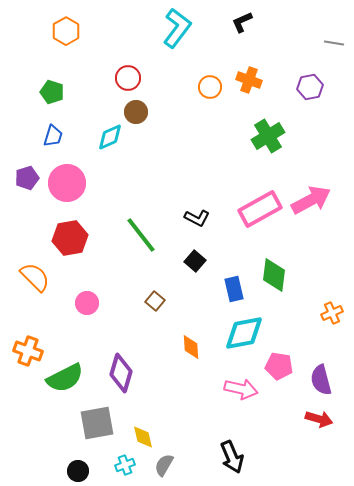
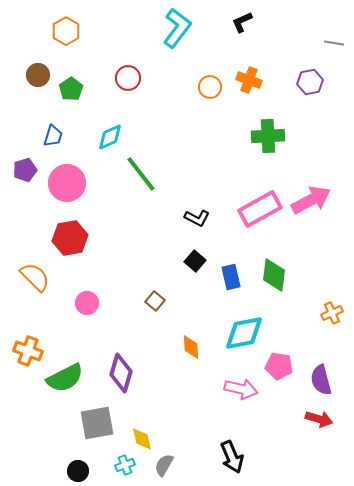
purple hexagon at (310, 87): moved 5 px up
green pentagon at (52, 92): moved 19 px right, 3 px up; rotated 20 degrees clockwise
brown circle at (136, 112): moved 98 px left, 37 px up
green cross at (268, 136): rotated 28 degrees clockwise
purple pentagon at (27, 178): moved 2 px left, 8 px up
green line at (141, 235): moved 61 px up
blue rectangle at (234, 289): moved 3 px left, 12 px up
yellow diamond at (143, 437): moved 1 px left, 2 px down
